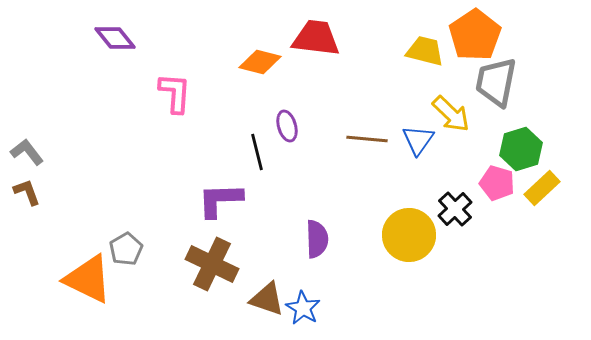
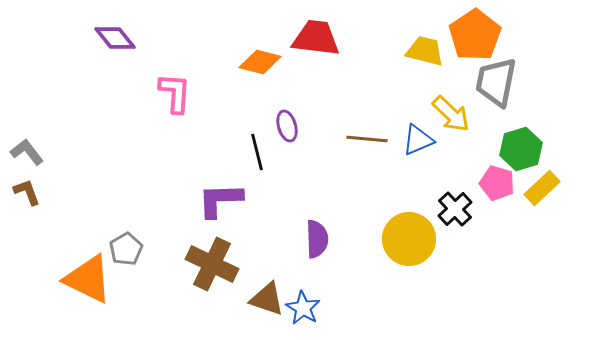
blue triangle: rotated 32 degrees clockwise
yellow circle: moved 4 px down
